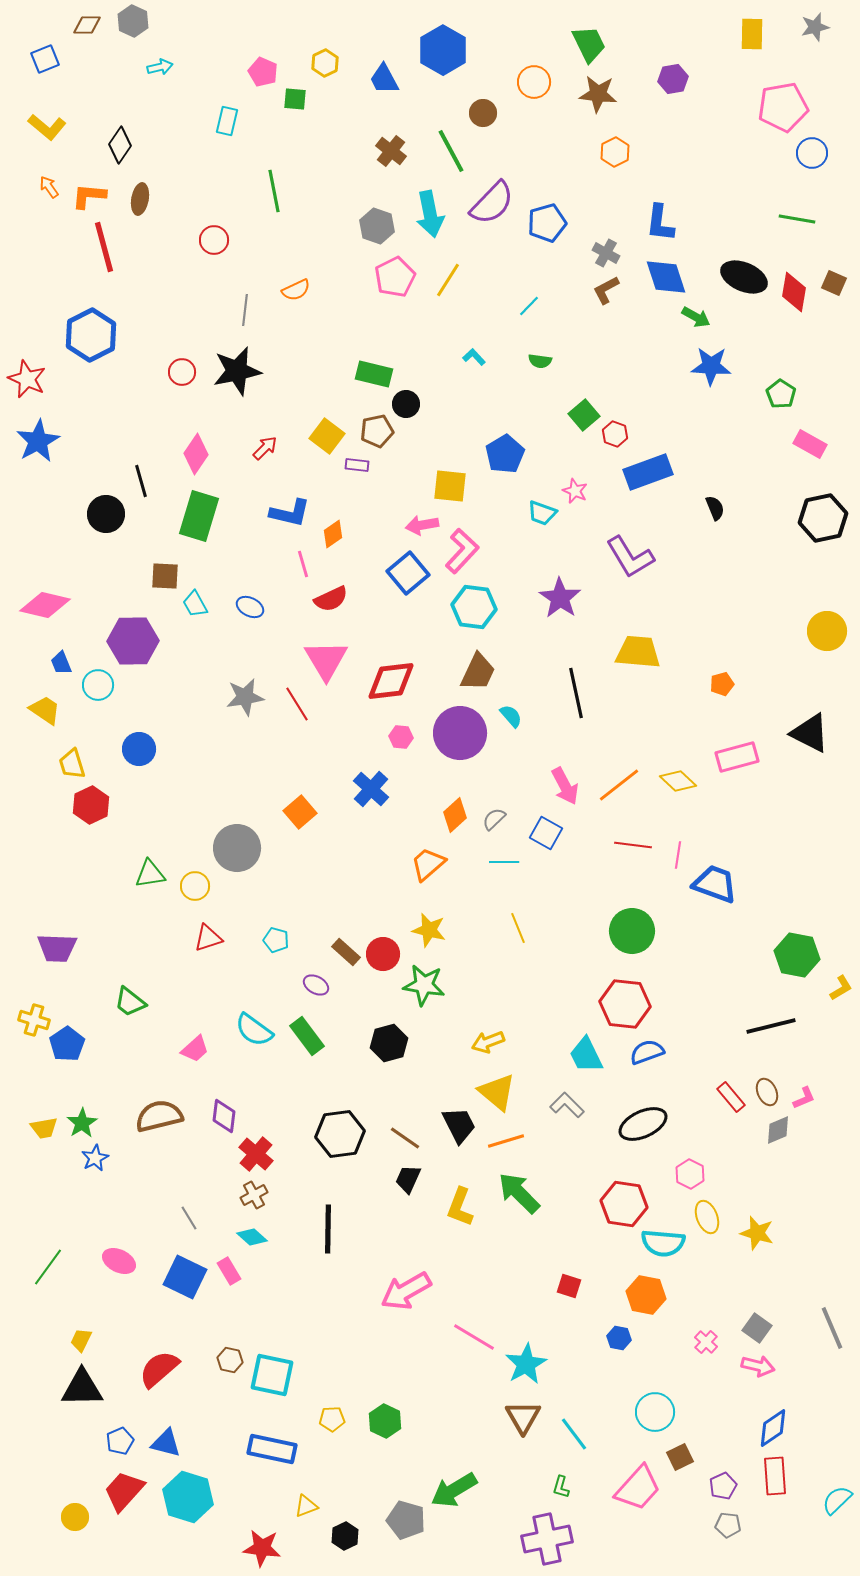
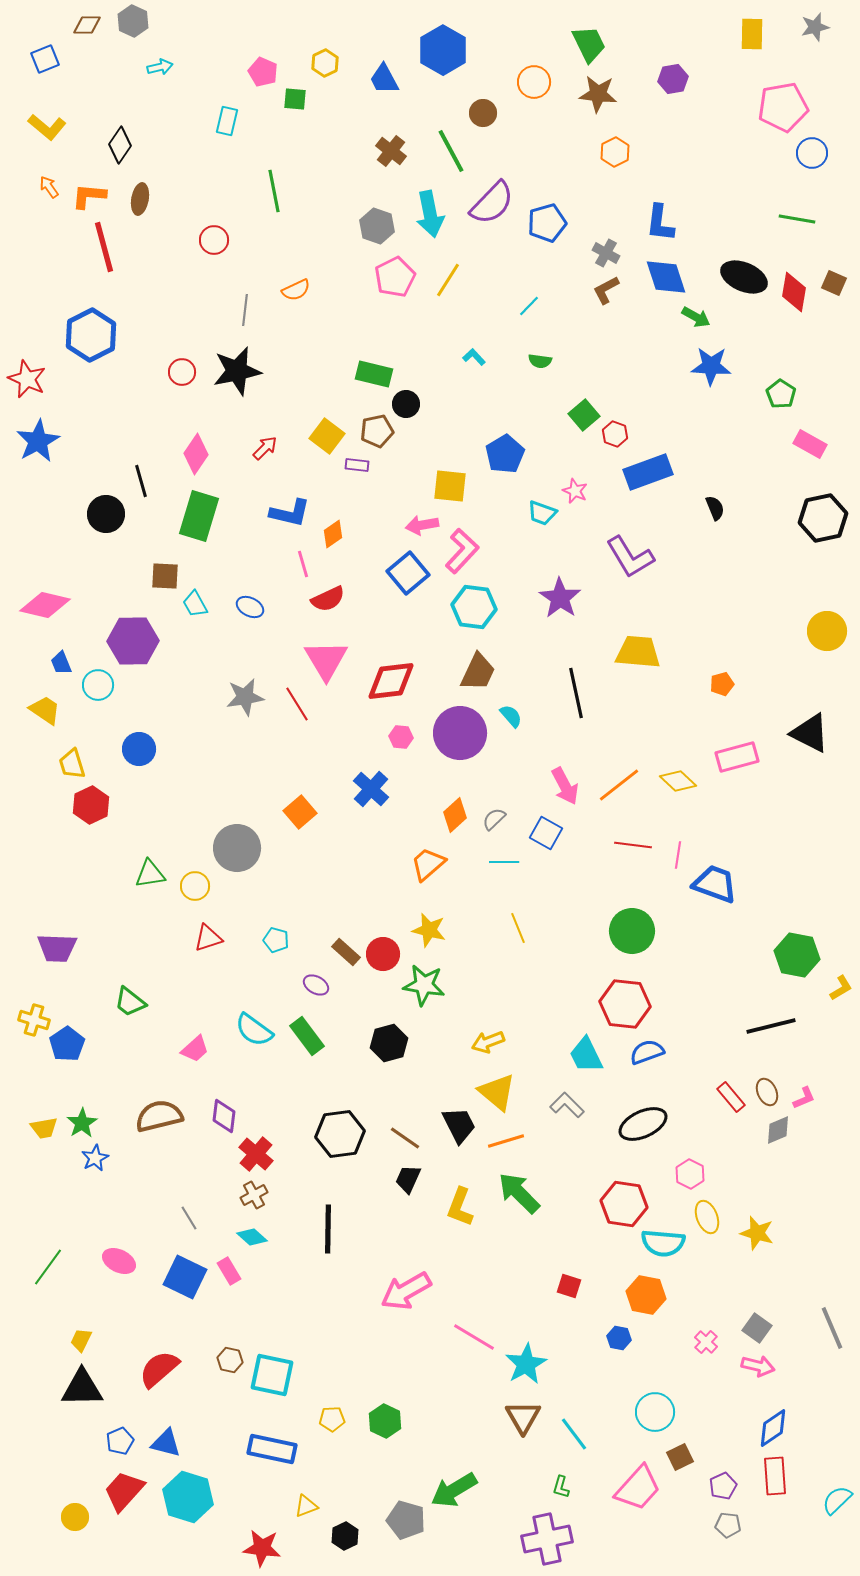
red semicircle at (331, 599): moved 3 px left
